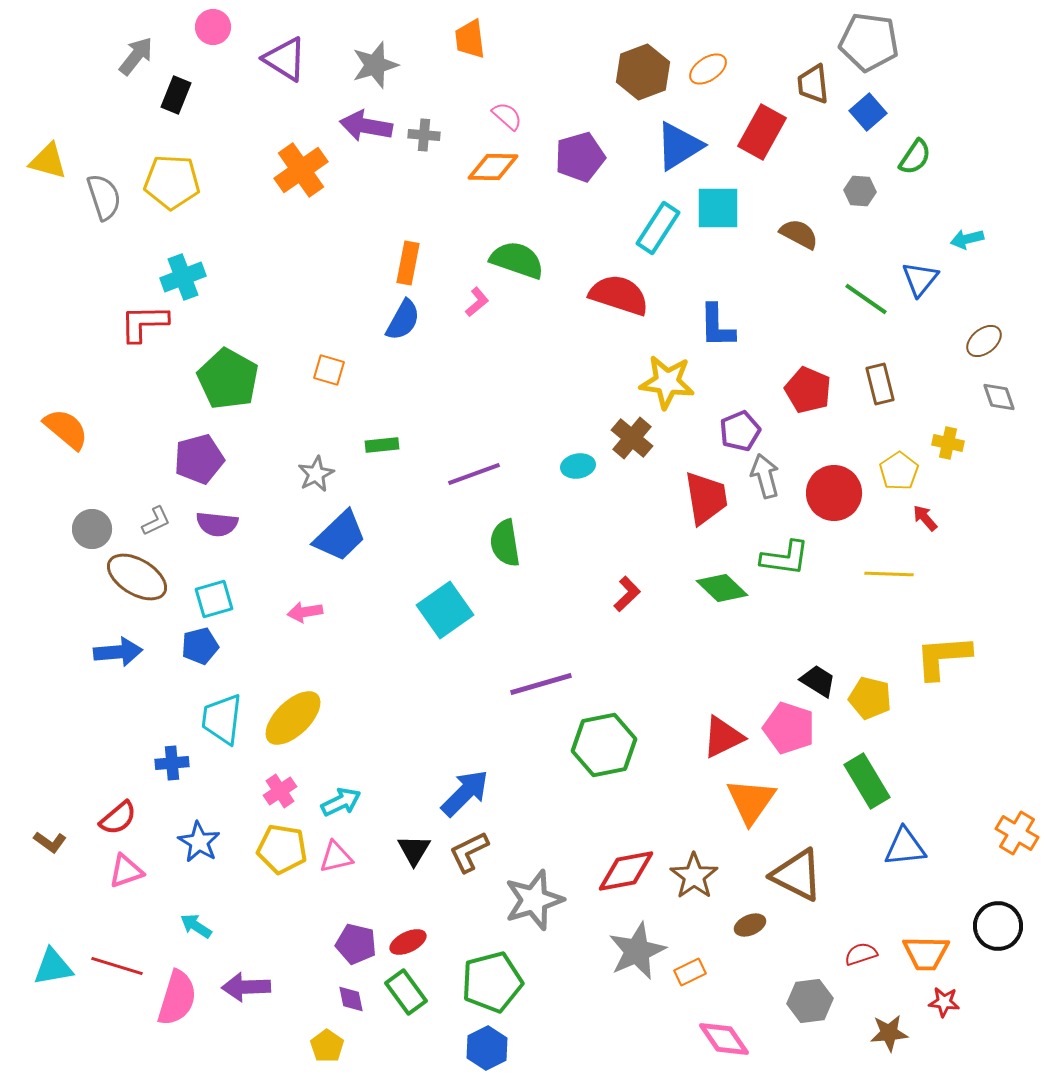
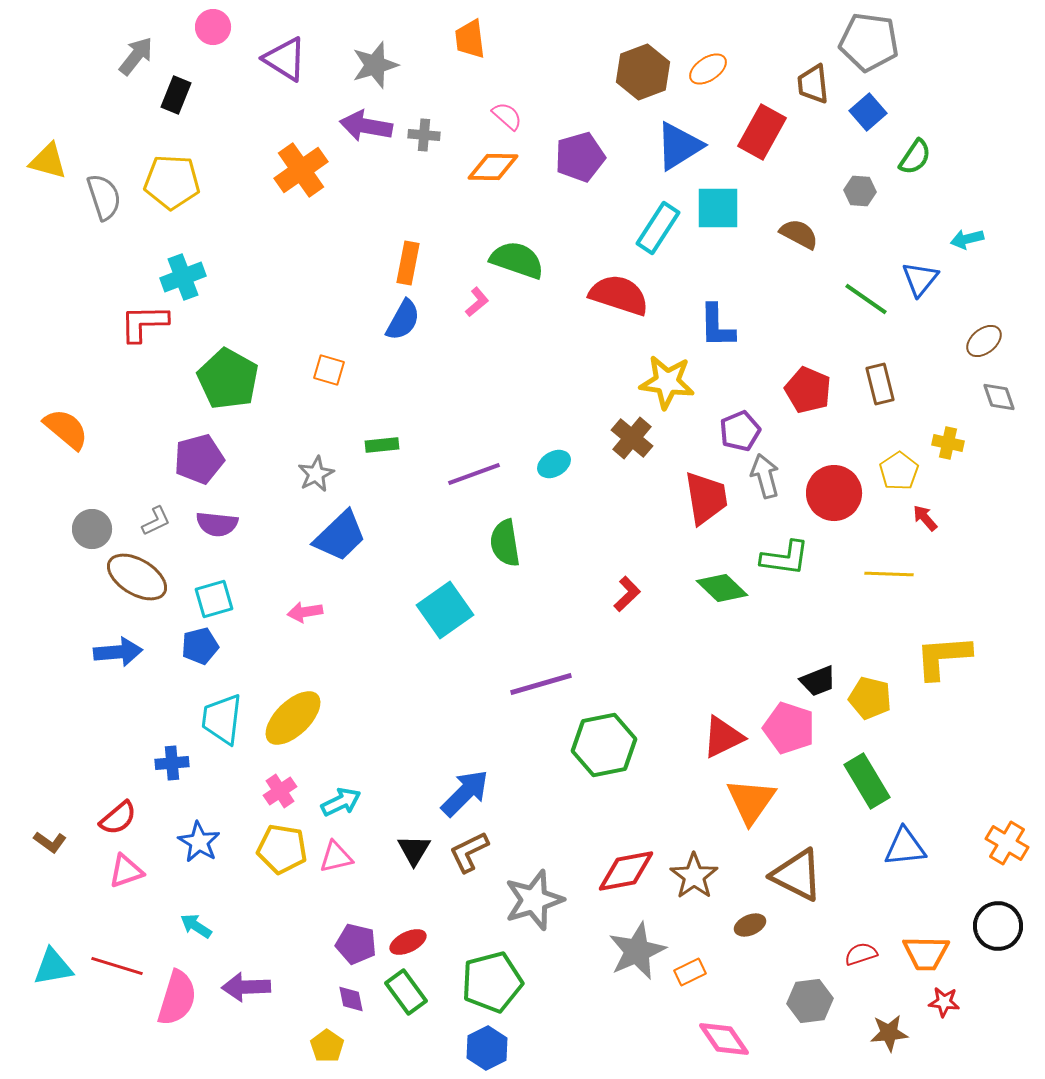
cyan ellipse at (578, 466): moved 24 px left, 2 px up; rotated 20 degrees counterclockwise
black trapezoid at (818, 681): rotated 126 degrees clockwise
orange cross at (1017, 833): moved 10 px left, 10 px down
